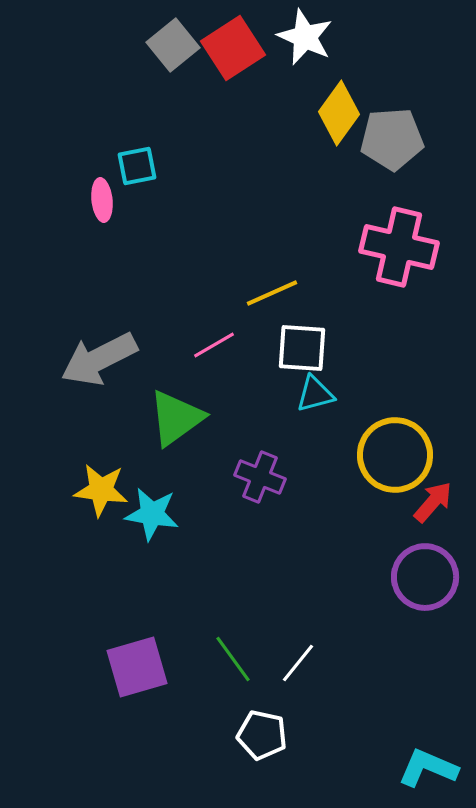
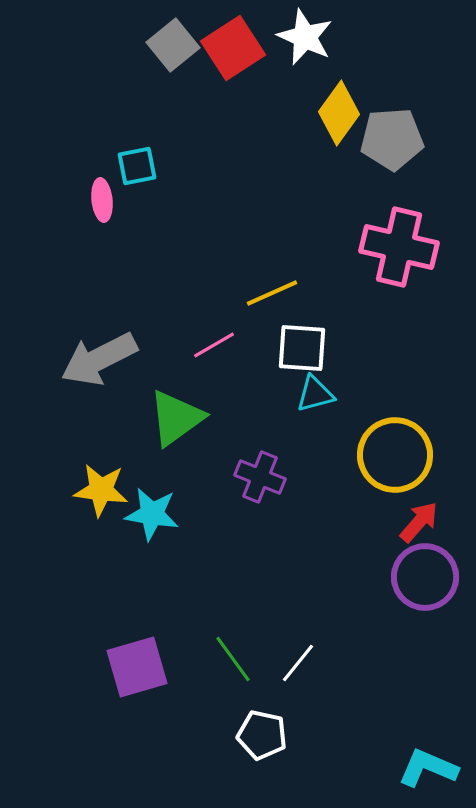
red arrow: moved 14 px left, 20 px down
